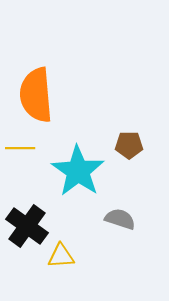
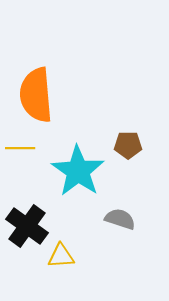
brown pentagon: moved 1 px left
